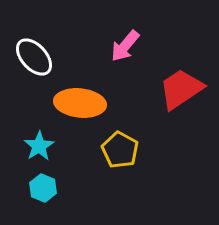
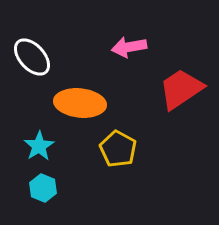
pink arrow: moved 4 px right, 1 px down; rotated 40 degrees clockwise
white ellipse: moved 2 px left
yellow pentagon: moved 2 px left, 1 px up
